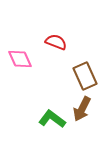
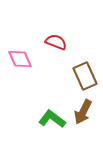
brown arrow: moved 1 px right, 3 px down
